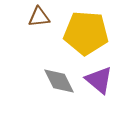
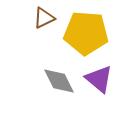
brown triangle: moved 5 px right, 1 px down; rotated 20 degrees counterclockwise
purple triangle: moved 1 px up
